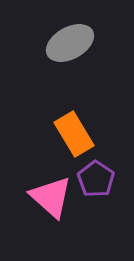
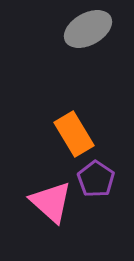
gray ellipse: moved 18 px right, 14 px up
pink triangle: moved 5 px down
